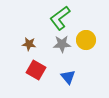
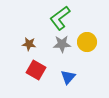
yellow circle: moved 1 px right, 2 px down
blue triangle: rotated 21 degrees clockwise
